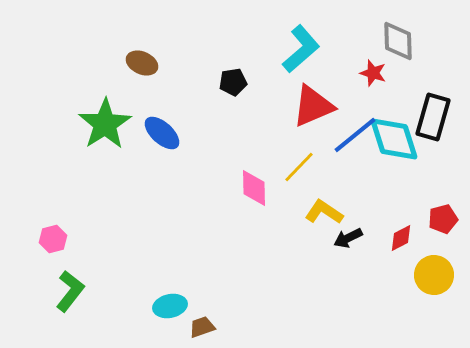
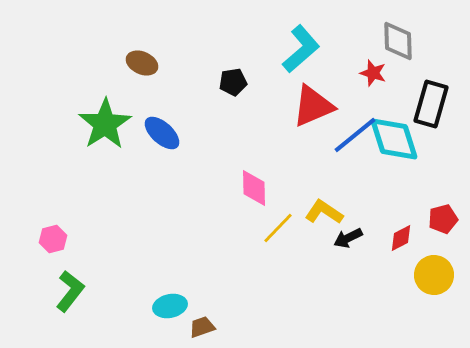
black rectangle: moved 2 px left, 13 px up
yellow line: moved 21 px left, 61 px down
